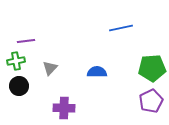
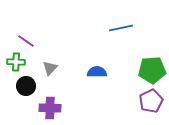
purple line: rotated 42 degrees clockwise
green cross: moved 1 px down; rotated 12 degrees clockwise
green pentagon: moved 2 px down
black circle: moved 7 px right
purple cross: moved 14 px left
